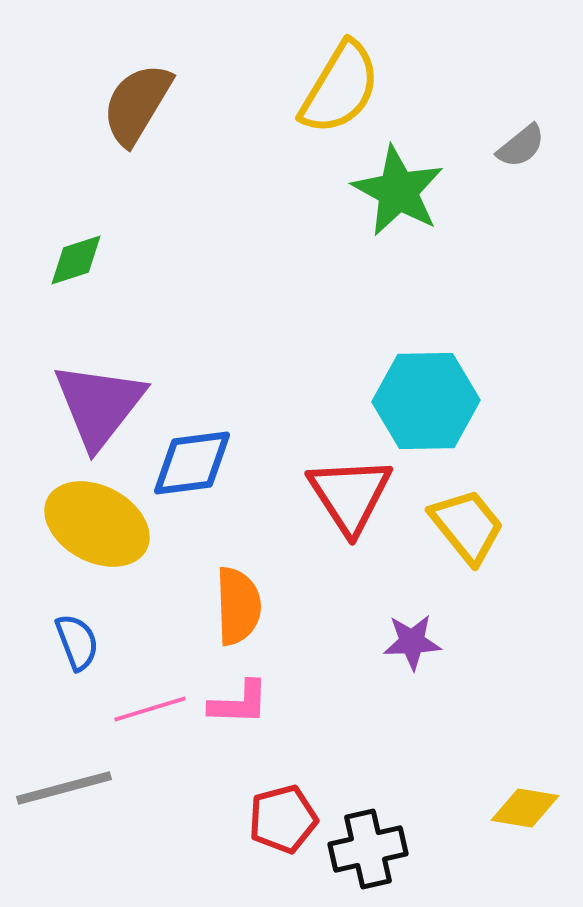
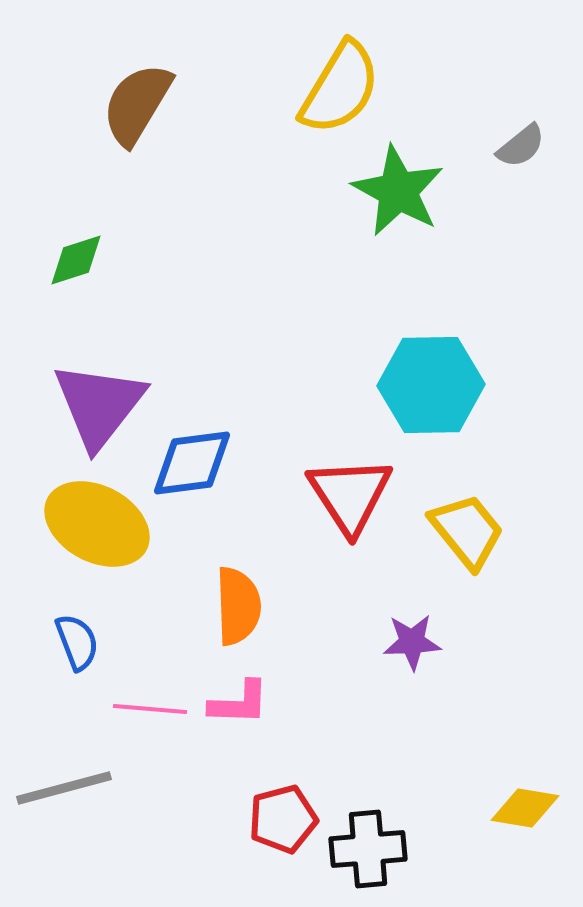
cyan hexagon: moved 5 px right, 16 px up
yellow trapezoid: moved 5 px down
pink line: rotated 22 degrees clockwise
black cross: rotated 8 degrees clockwise
